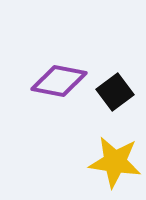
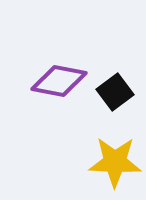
yellow star: rotated 6 degrees counterclockwise
